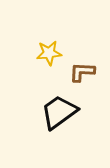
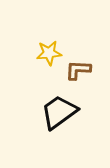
brown L-shape: moved 4 px left, 2 px up
